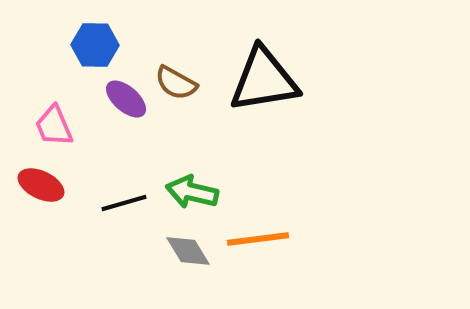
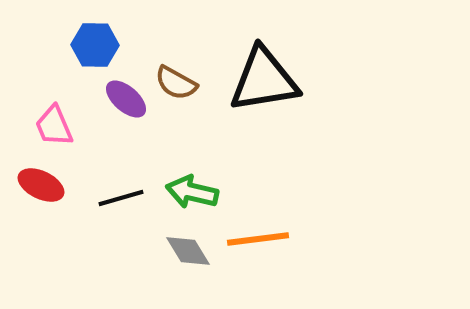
black line: moved 3 px left, 5 px up
